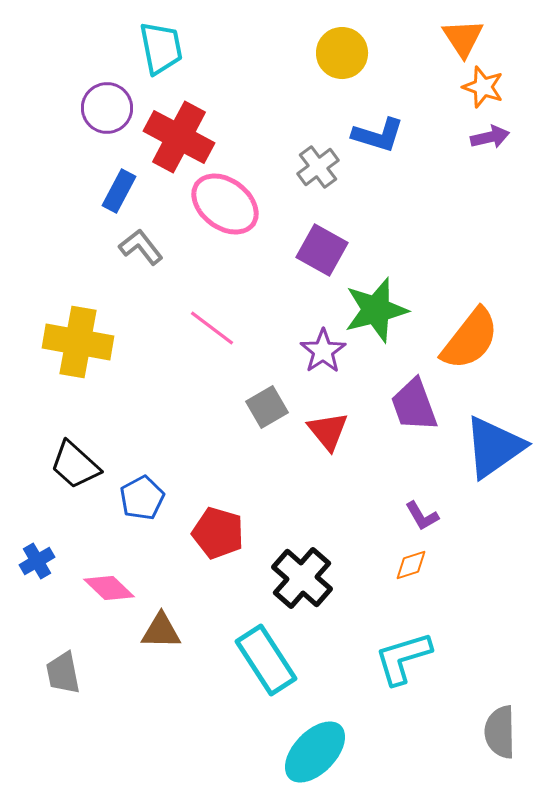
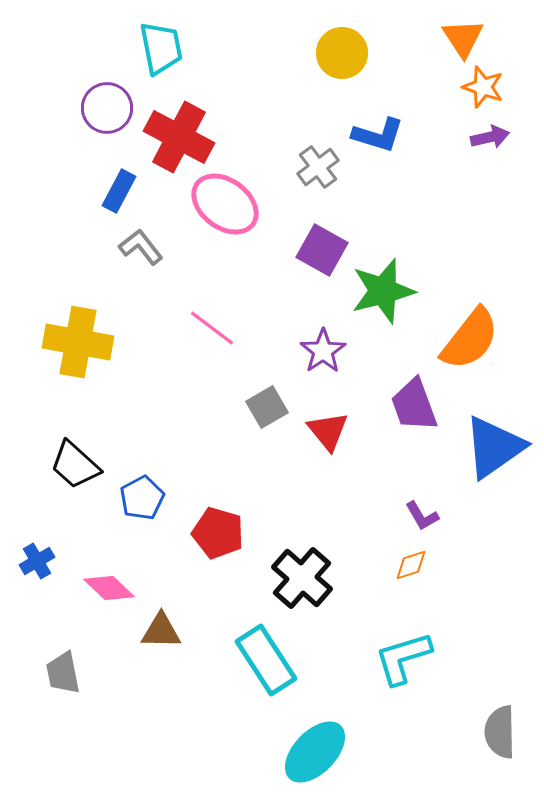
green star: moved 7 px right, 19 px up
